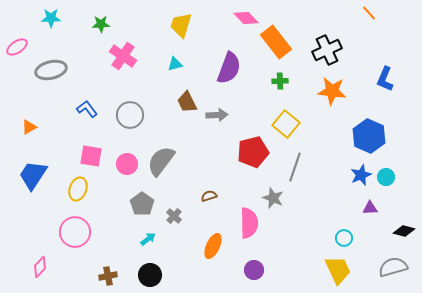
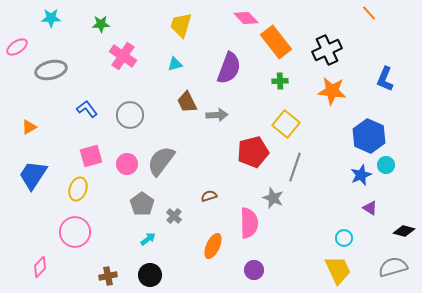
pink square at (91, 156): rotated 25 degrees counterclockwise
cyan circle at (386, 177): moved 12 px up
purple triangle at (370, 208): rotated 35 degrees clockwise
